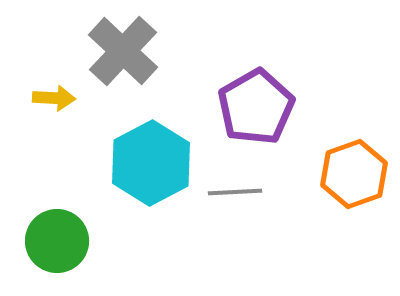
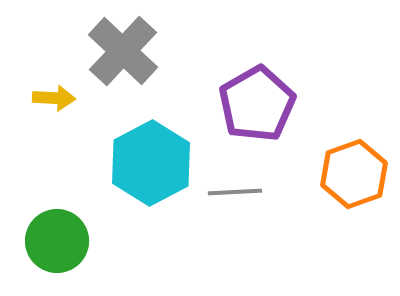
purple pentagon: moved 1 px right, 3 px up
